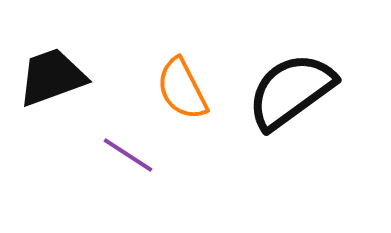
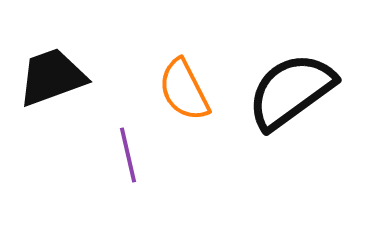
orange semicircle: moved 2 px right, 1 px down
purple line: rotated 44 degrees clockwise
